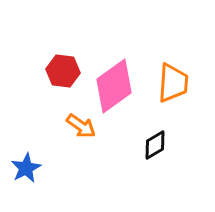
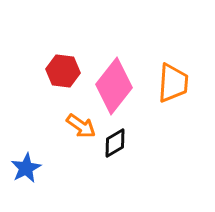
pink diamond: rotated 16 degrees counterclockwise
black diamond: moved 40 px left, 2 px up
